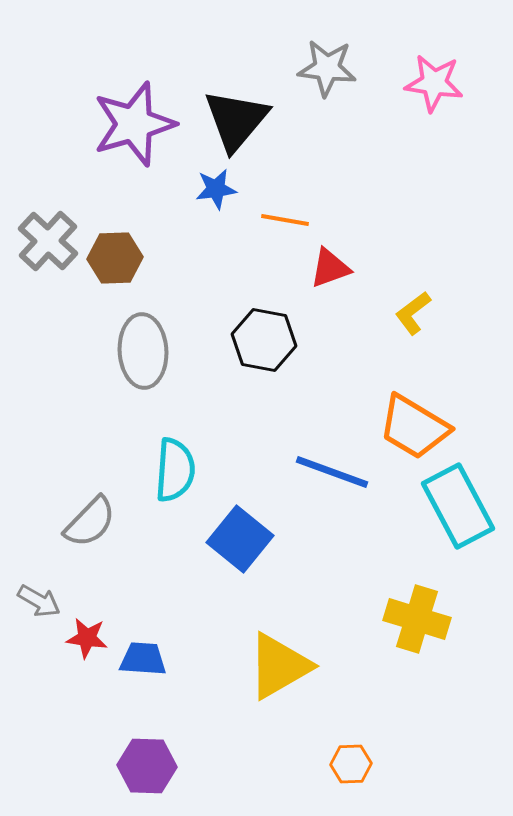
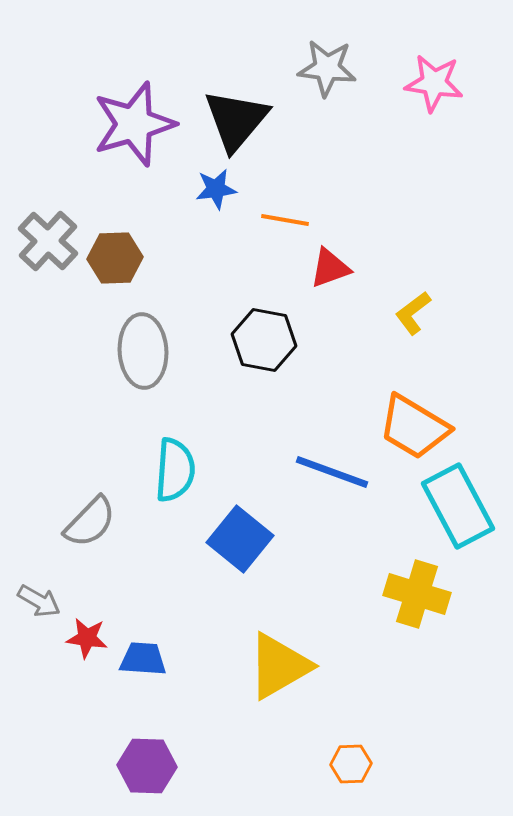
yellow cross: moved 25 px up
